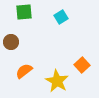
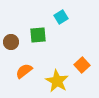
green square: moved 14 px right, 23 px down
